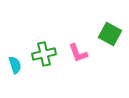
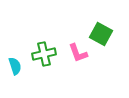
green square: moved 9 px left
cyan semicircle: moved 1 px down
